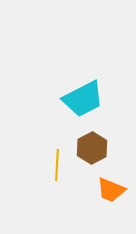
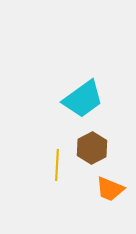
cyan trapezoid: rotated 9 degrees counterclockwise
orange trapezoid: moved 1 px left, 1 px up
